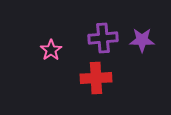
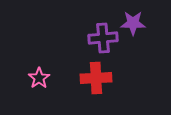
purple star: moved 9 px left, 17 px up
pink star: moved 12 px left, 28 px down
